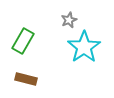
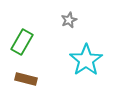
green rectangle: moved 1 px left, 1 px down
cyan star: moved 2 px right, 13 px down
